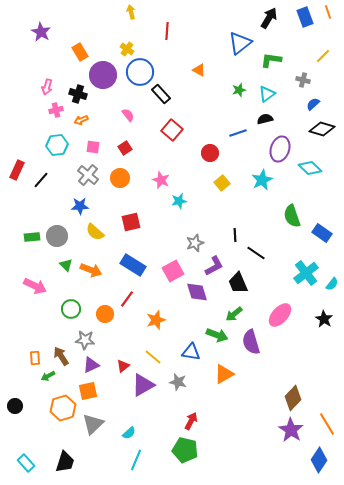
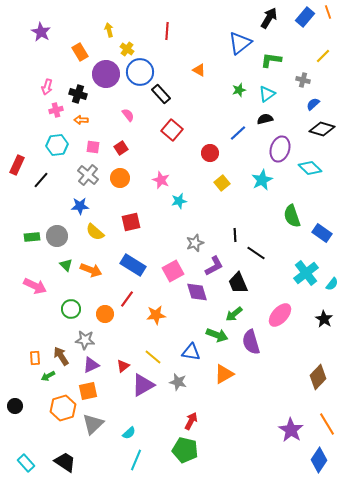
yellow arrow at (131, 12): moved 22 px left, 18 px down
blue rectangle at (305, 17): rotated 60 degrees clockwise
purple circle at (103, 75): moved 3 px right, 1 px up
orange arrow at (81, 120): rotated 24 degrees clockwise
blue line at (238, 133): rotated 24 degrees counterclockwise
red square at (125, 148): moved 4 px left
red rectangle at (17, 170): moved 5 px up
orange star at (156, 320): moved 5 px up; rotated 12 degrees clockwise
brown diamond at (293, 398): moved 25 px right, 21 px up
black trapezoid at (65, 462): rotated 75 degrees counterclockwise
